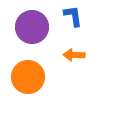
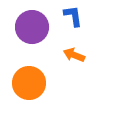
orange arrow: rotated 20 degrees clockwise
orange circle: moved 1 px right, 6 px down
